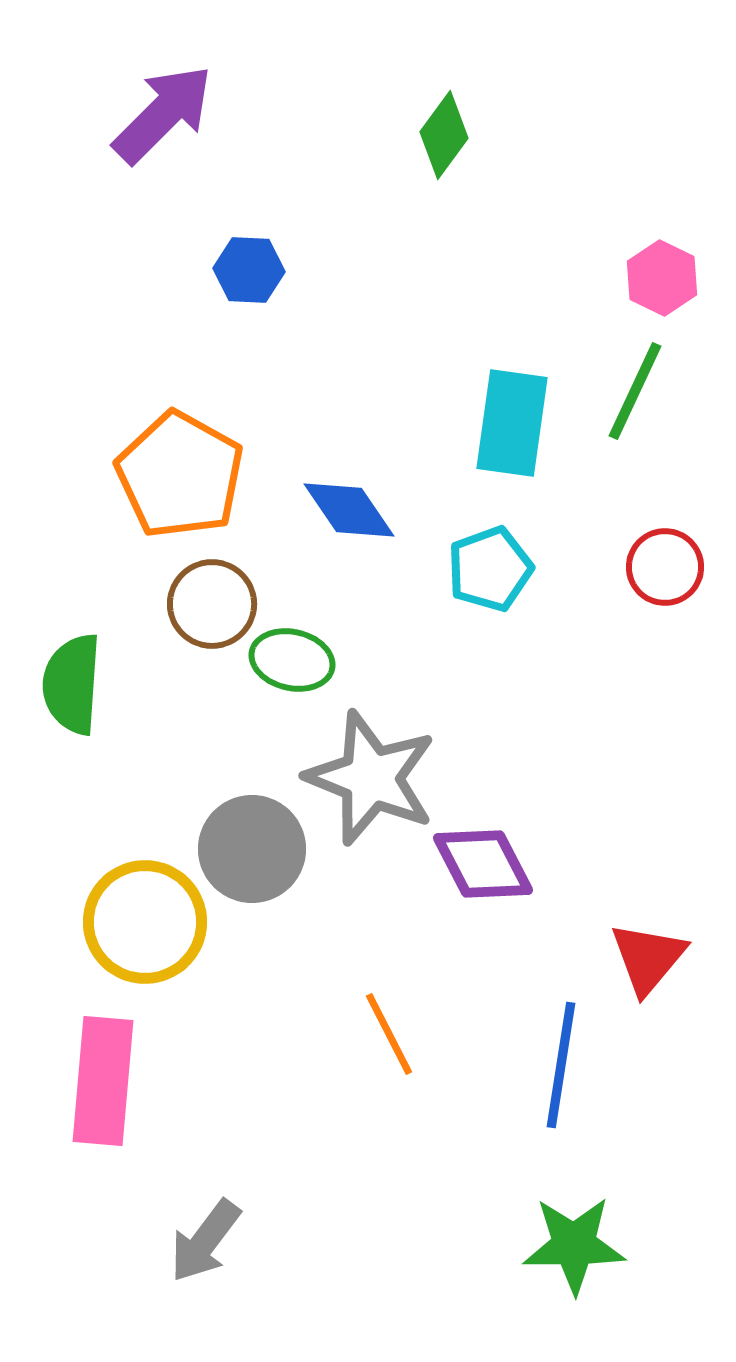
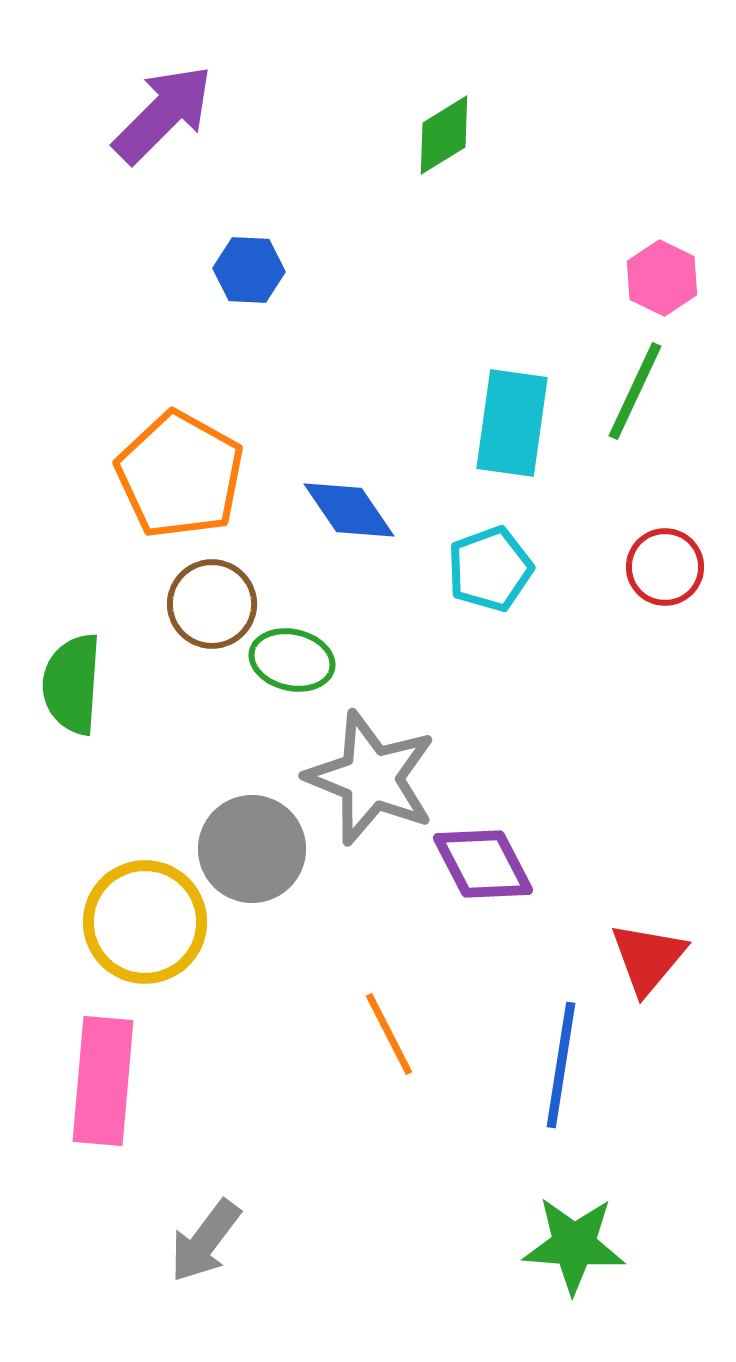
green diamond: rotated 22 degrees clockwise
green star: rotated 4 degrees clockwise
